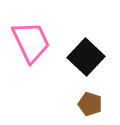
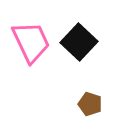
black square: moved 7 px left, 15 px up
